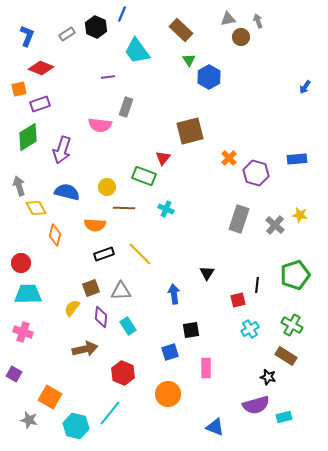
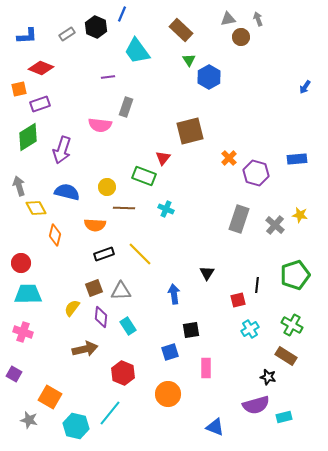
gray arrow at (258, 21): moved 2 px up
blue L-shape at (27, 36): rotated 65 degrees clockwise
brown square at (91, 288): moved 3 px right
